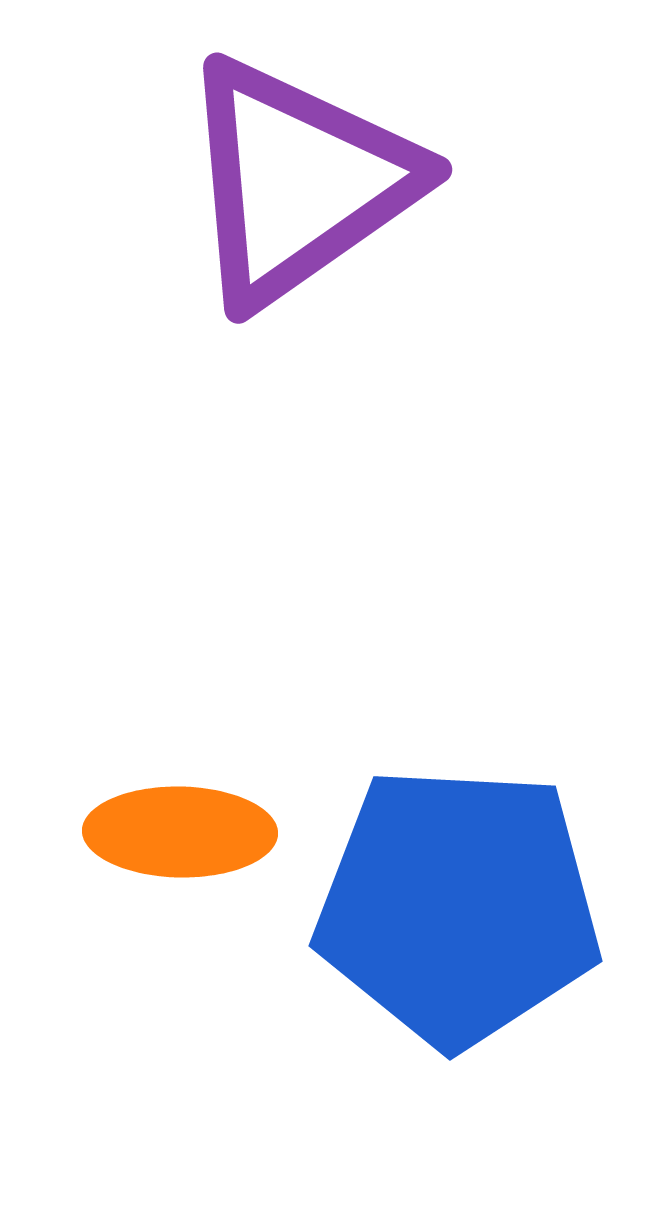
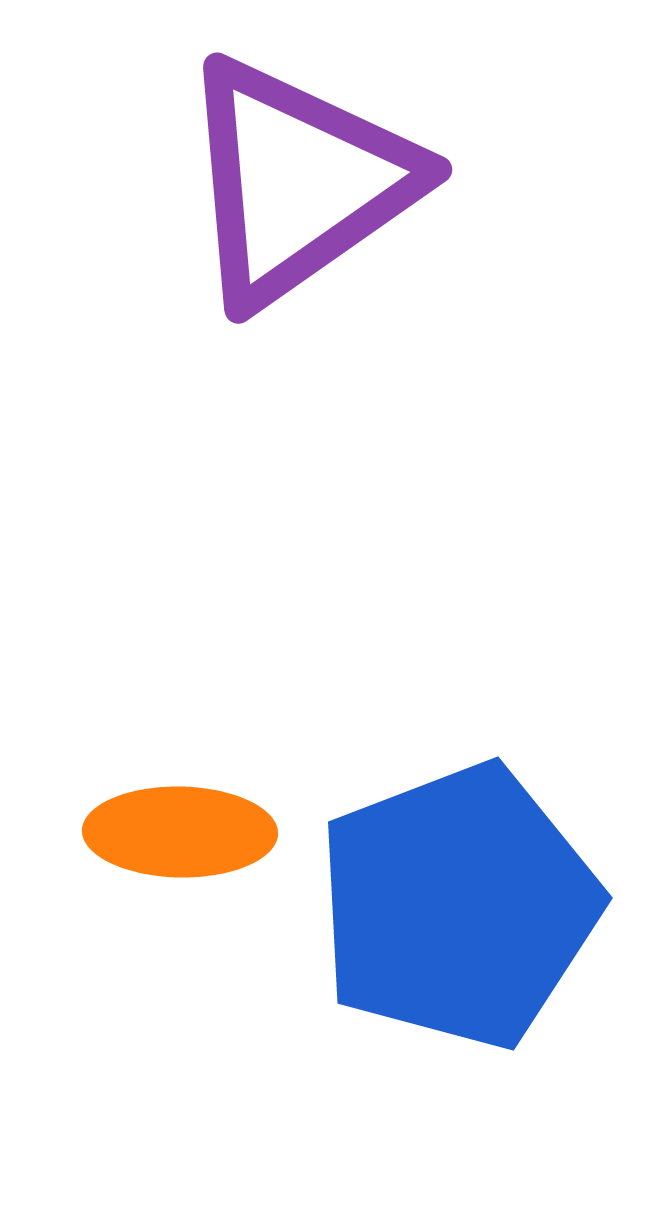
blue pentagon: rotated 24 degrees counterclockwise
